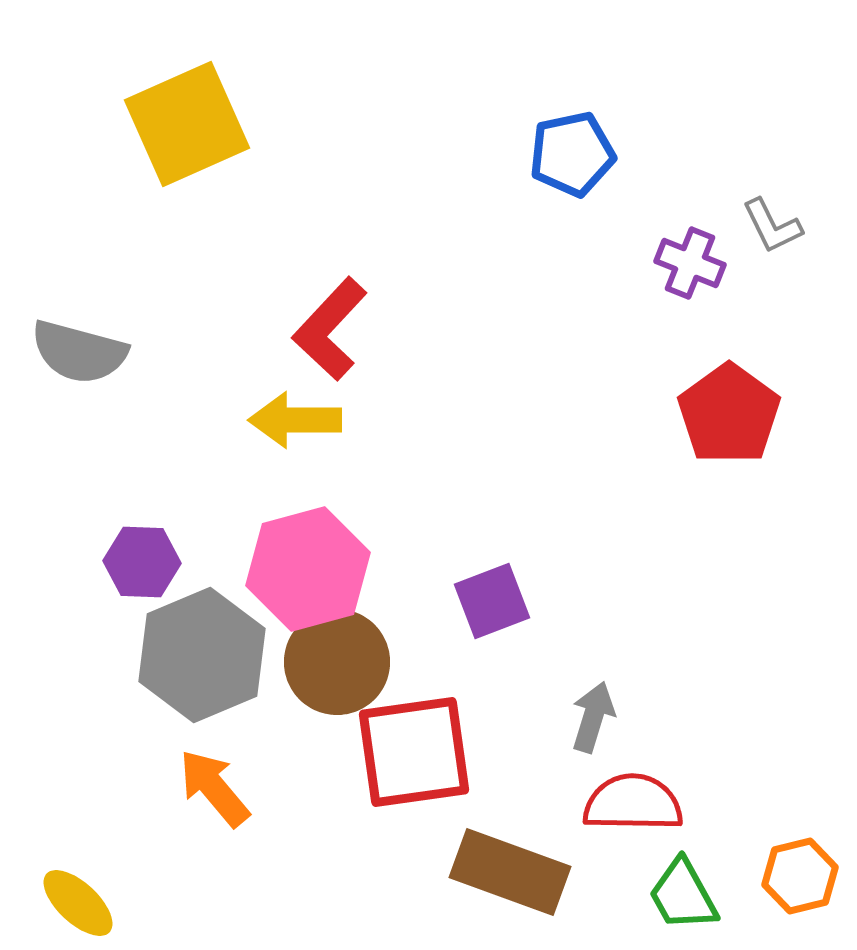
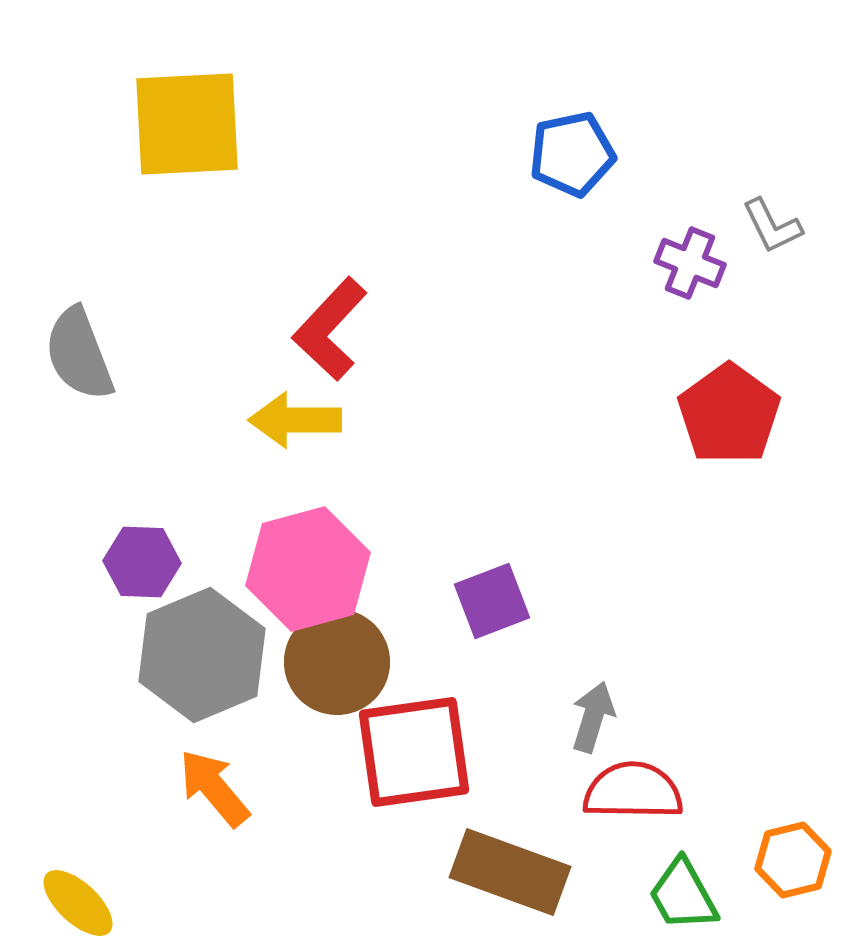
yellow square: rotated 21 degrees clockwise
gray semicircle: moved 2 px down; rotated 54 degrees clockwise
red semicircle: moved 12 px up
orange hexagon: moved 7 px left, 16 px up
